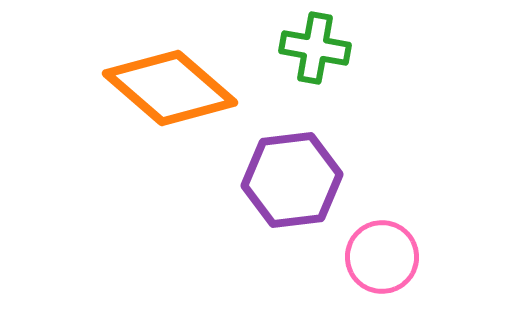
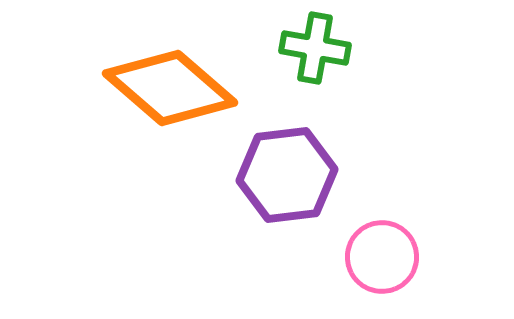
purple hexagon: moved 5 px left, 5 px up
